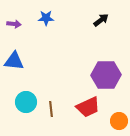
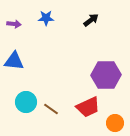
black arrow: moved 10 px left
brown line: rotated 49 degrees counterclockwise
orange circle: moved 4 px left, 2 px down
